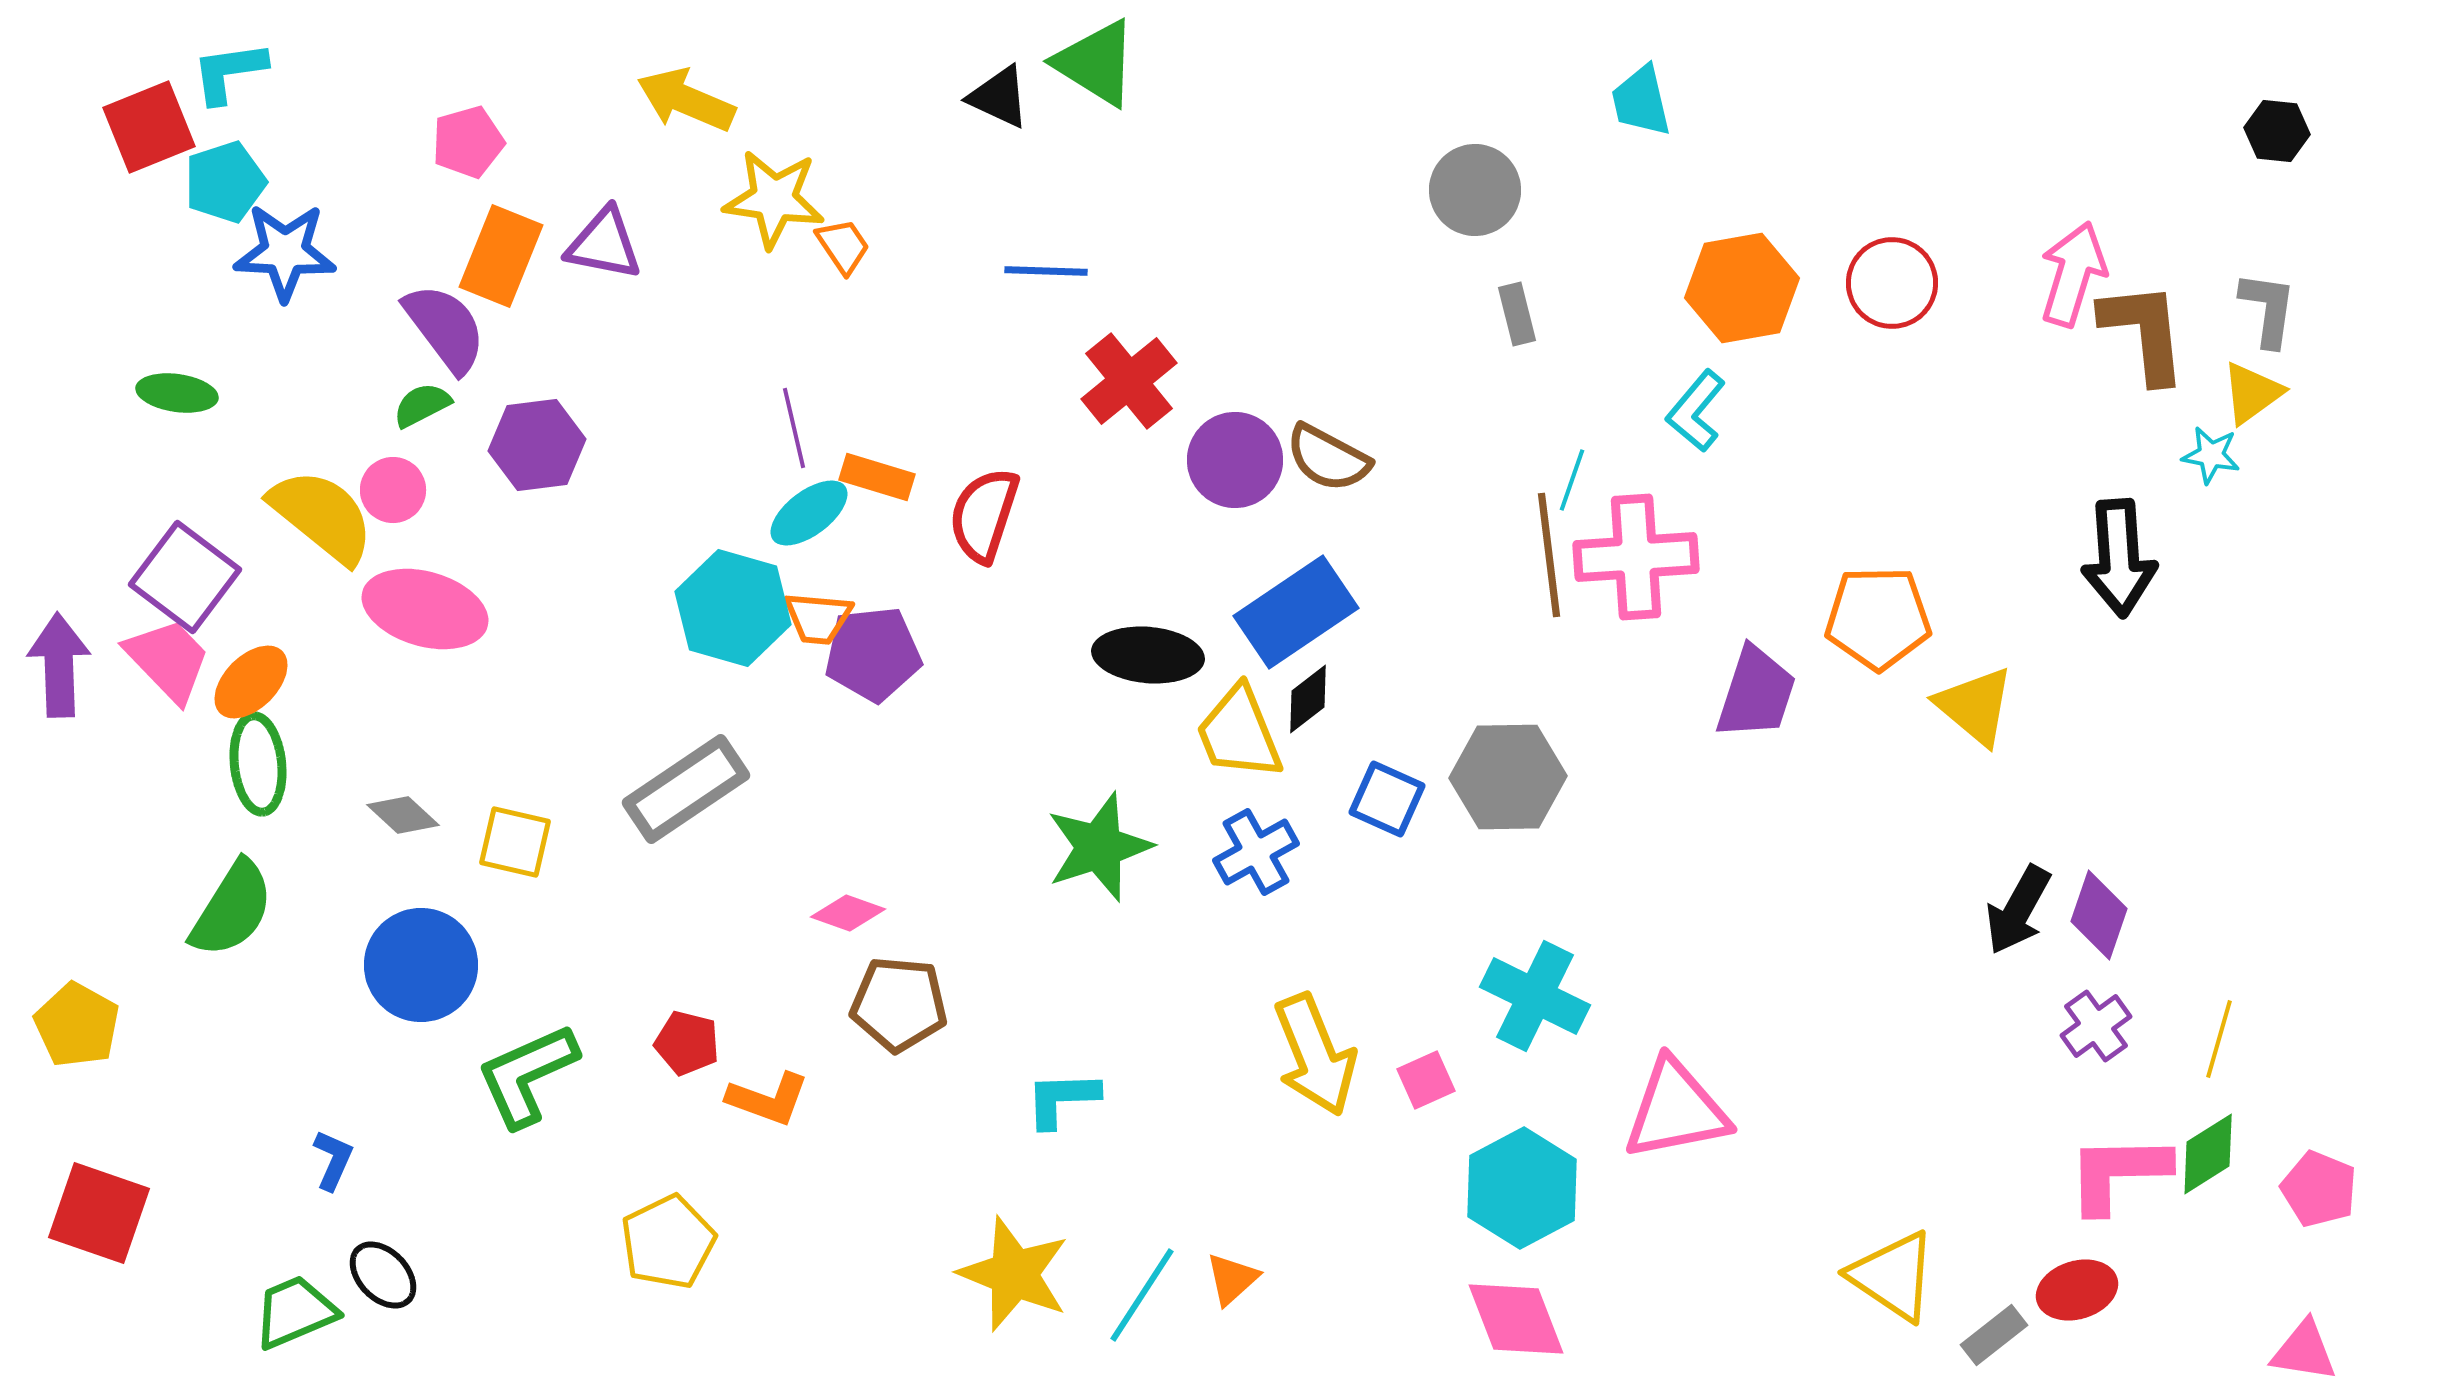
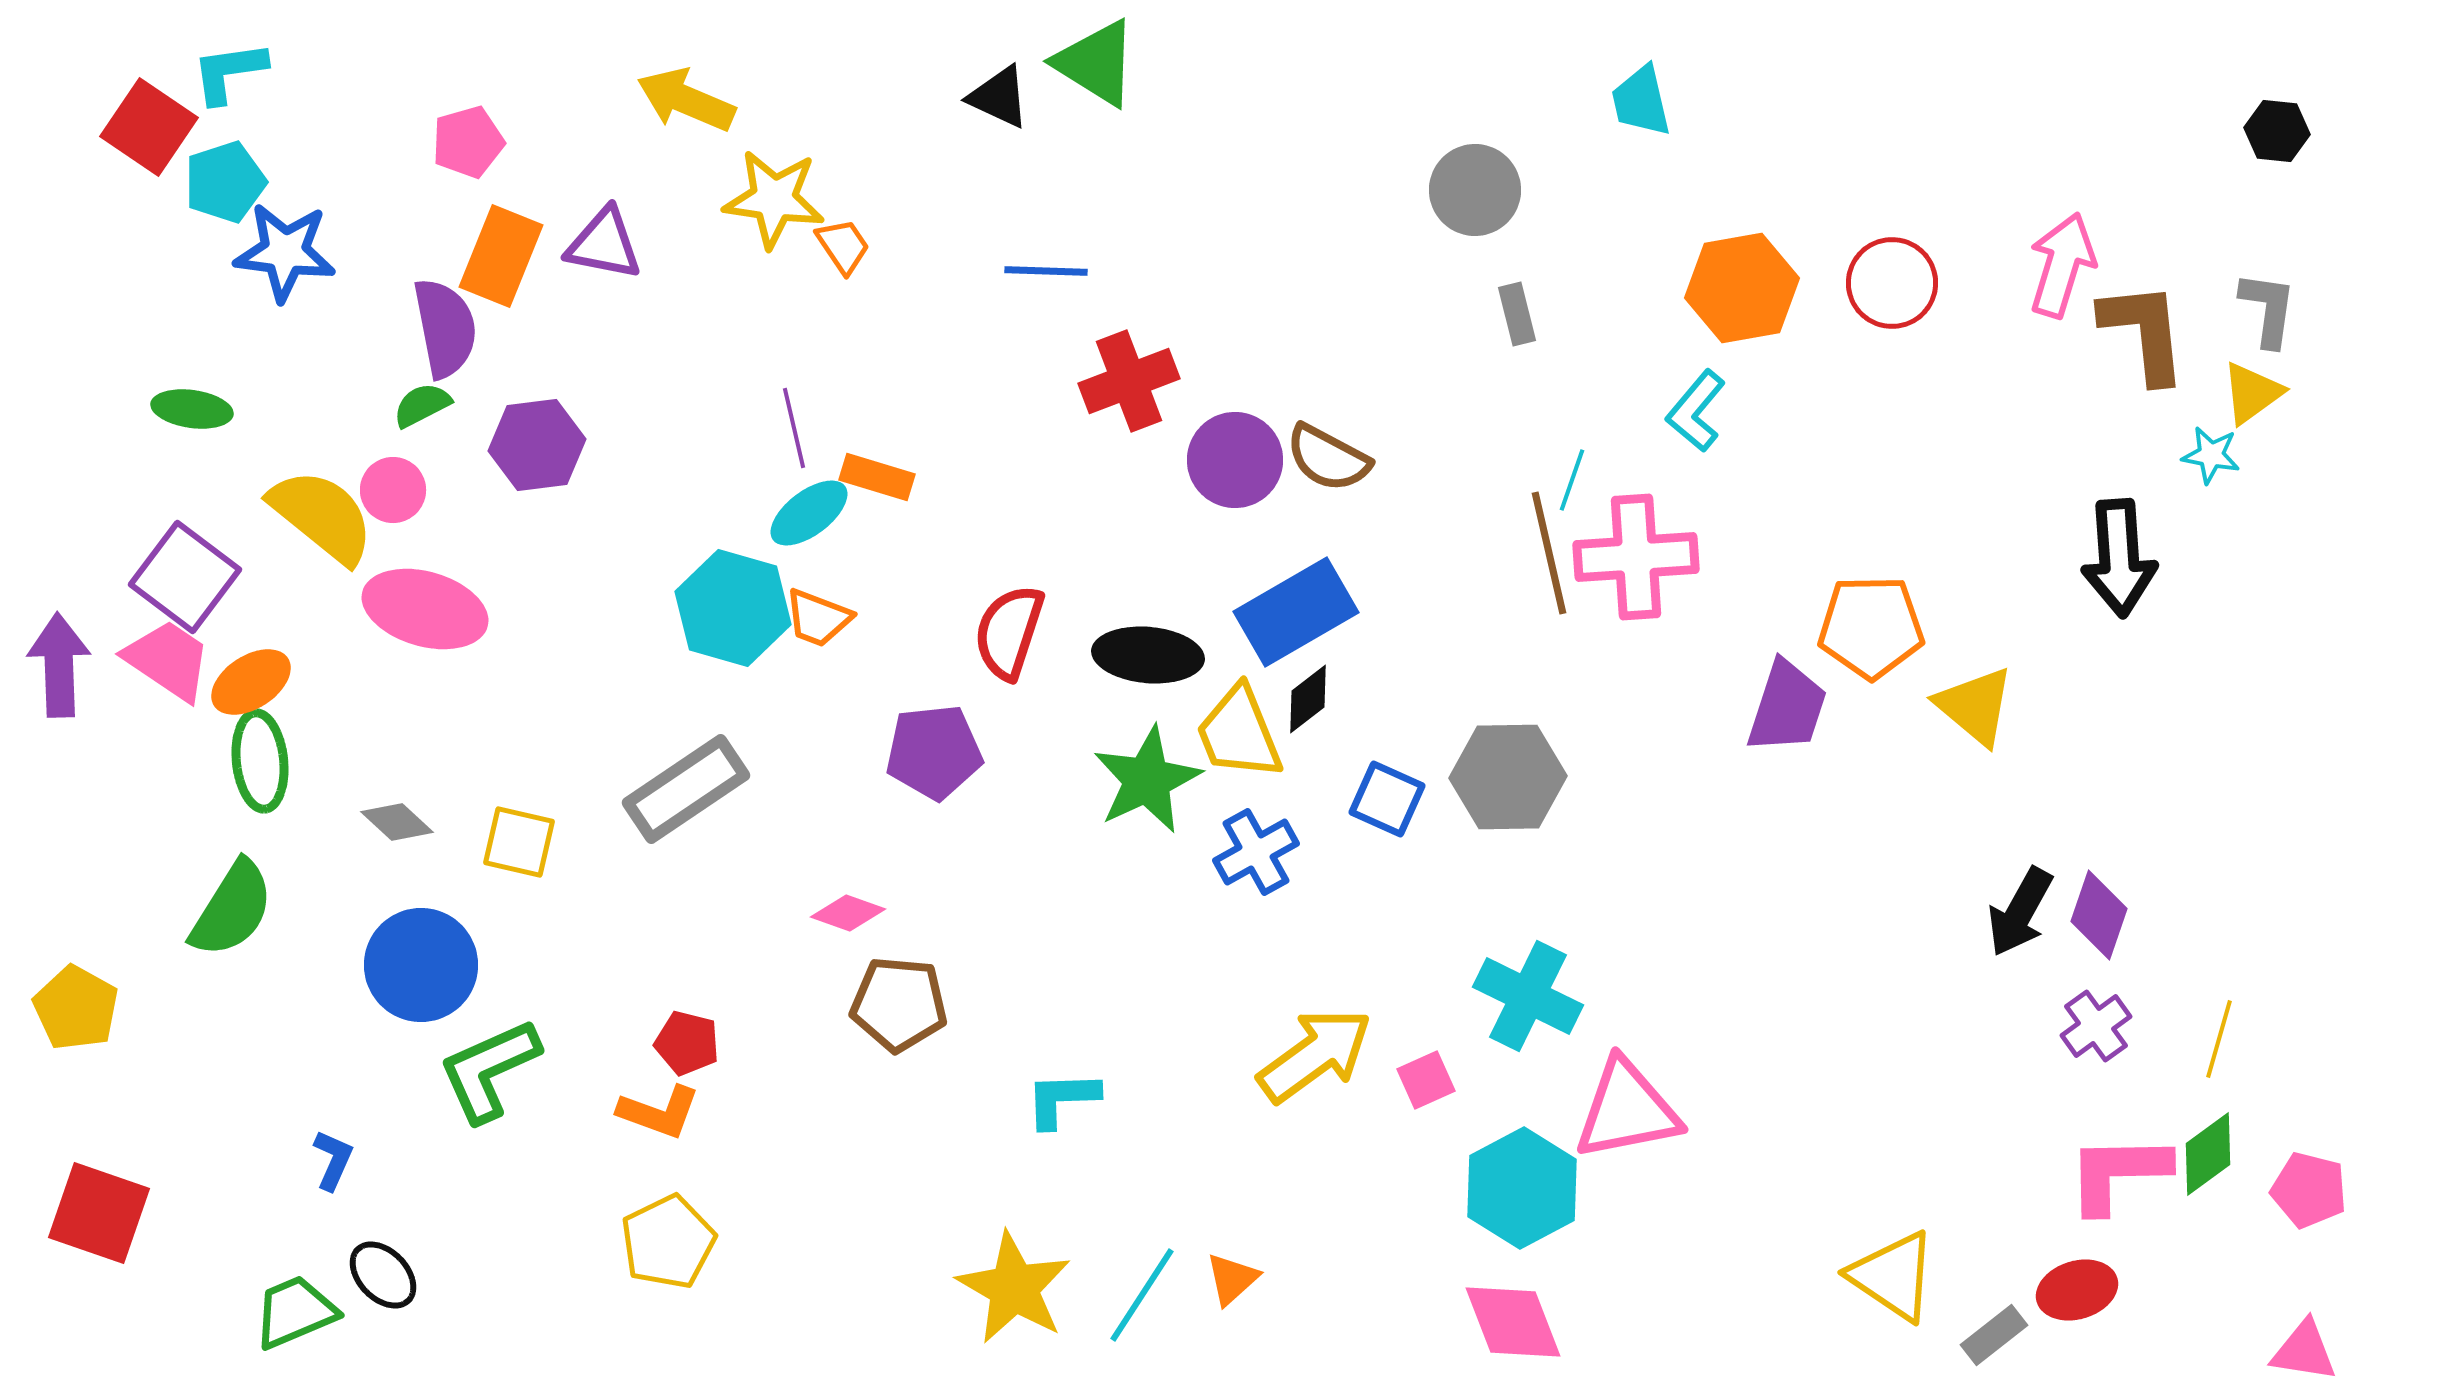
red square at (149, 127): rotated 34 degrees counterclockwise
blue star at (285, 252): rotated 4 degrees clockwise
pink arrow at (2073, 274): moved 11 px left, 9 px up
purple semicircle at (445, 328): rotated 26 degrees clockwise
red cross at (1129, 381): rotated 18 degrees clockwise
green ellipse at (177, 393): moved 15 px right, 16 px down
red semicircle at (984, 515): moved 25 px right, 117 px down
brown line at (1549, 555): moved 2 px up; rotated 6 degrees counterclockwise
blue rectangle at (1296, 612): rotated 4 degrees clockwise
orange trapezoid at (818, 618): rotated 16 degrees clockwise
orange pentagon at (1878, 618): moved 7 px left, 9 px down
purple pentagon at (873, 654): moved 61 px right, 98 px down
pink trapezoid at (168, 660): rotated 12 degrees counterclockwise
orange ellipse at (251, 682): rotated 12 degrees clockwise
purple trapezoid at (1756, 693): moved 31 px right, 14 px down
green ellipse at (258, 764): moved 2 px right, 3 px up
gray diamond at (403, 815): moved 6 px left, 7 px down
yellow square at (515, 842): moved 4 px right
green star at (1099, 847): moved 48 px right, 67 px up; rotated 7 degrees counterclockwise
black arrow at (2018, 910): moved 2 px right, 2 px down
cyan cross at (1535, 996): moved 7 px left
yellow pentagon at (77, 1025): moved 1 px left, 17 px up
yellow arrow at (1315, 1055): rotated 104 degrees counterclockwise
green L-shape at (527, 1075): moved 38 px left, 5 px up
orange L-shape at (768, 1099): moved 109 px left, 13 px down
pink triangle at (1676, 1110): moved 49 px left
green diamond at (2208, 1154): rotated 4 degrees counterclockwise
pink pentagon at (2319, 1189): moved 10 px left, 1 px down; rotated 8 degrees counterclockwise
yellow star at (1014, 1274): moved 14 px down; rotated 8 degrees clockwise
pink diamond at (1516, 1319): moved 3 px left, 3 px down
